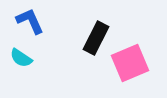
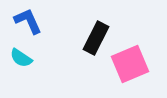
blue L-shape: moved 2 px left
pink square: moved 1 px down
